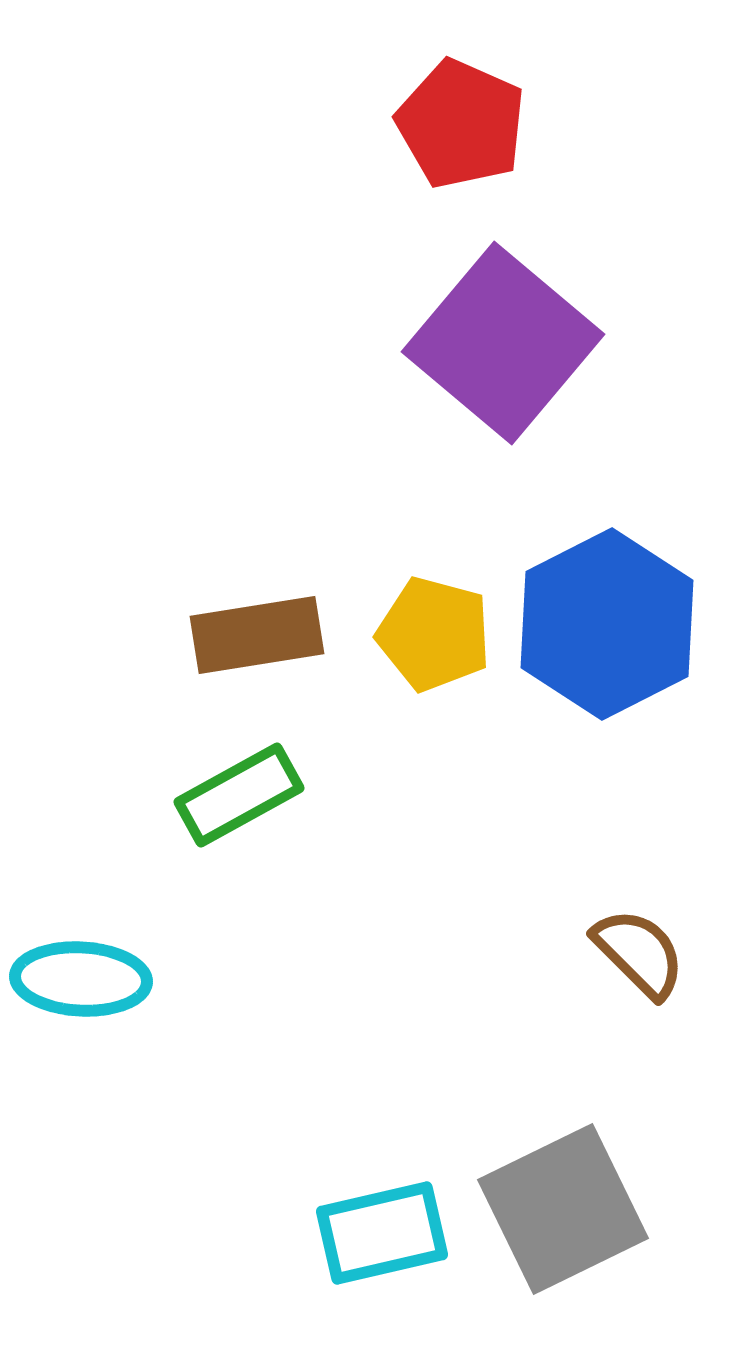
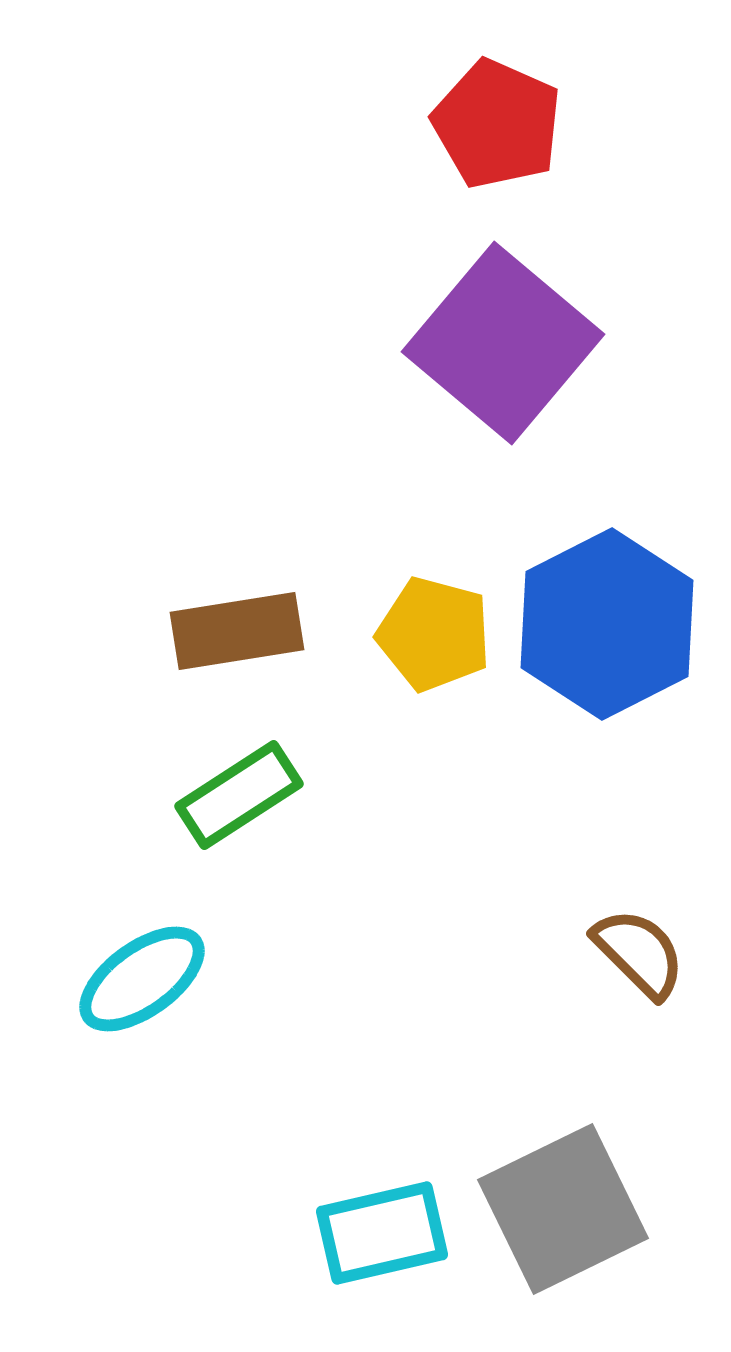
red pentagon: moved 36 px right
brown rectangle: moved 20 px left, 4 px up
green rectangle: rotated 4 degrees counterclockwise
cyan ellipse: moved 61 px right; rotated 39 degrees counterclockwise
